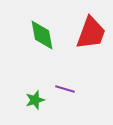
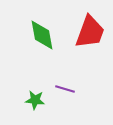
red trapezoid: moved 1 px left, 1 px up
green star: rotated 24 degrees clockwise
